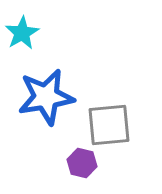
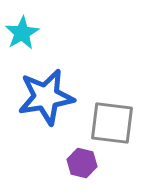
gray square: moved 3 px right, 2 px up; rotated 12 degrees clockwise
